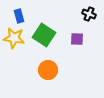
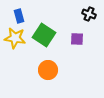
yellow star: moved 1 px right
